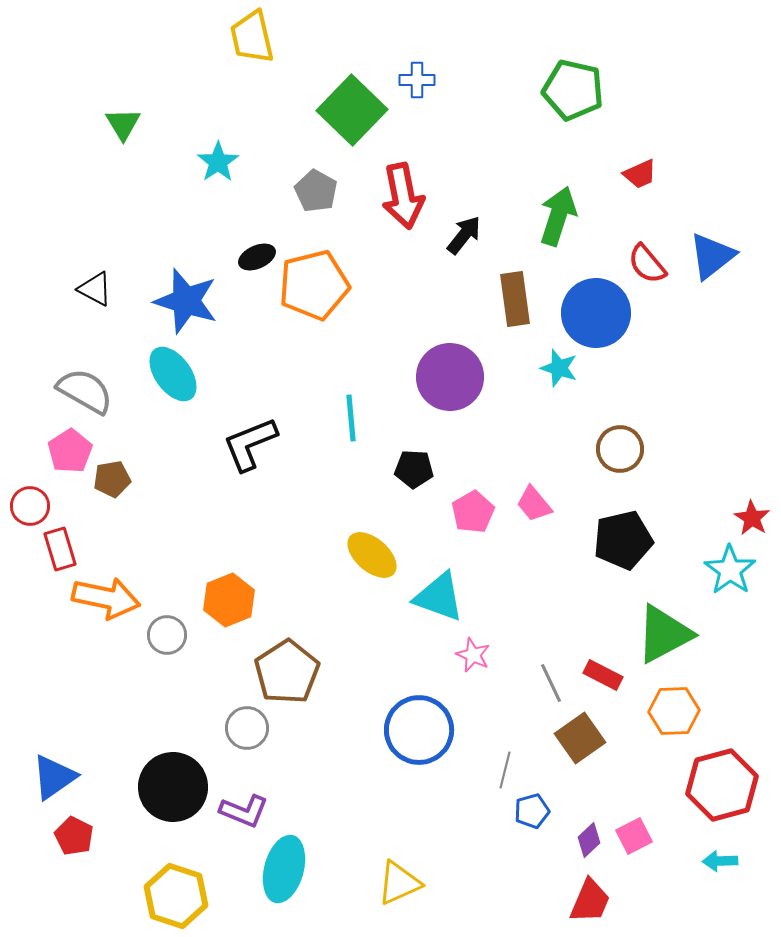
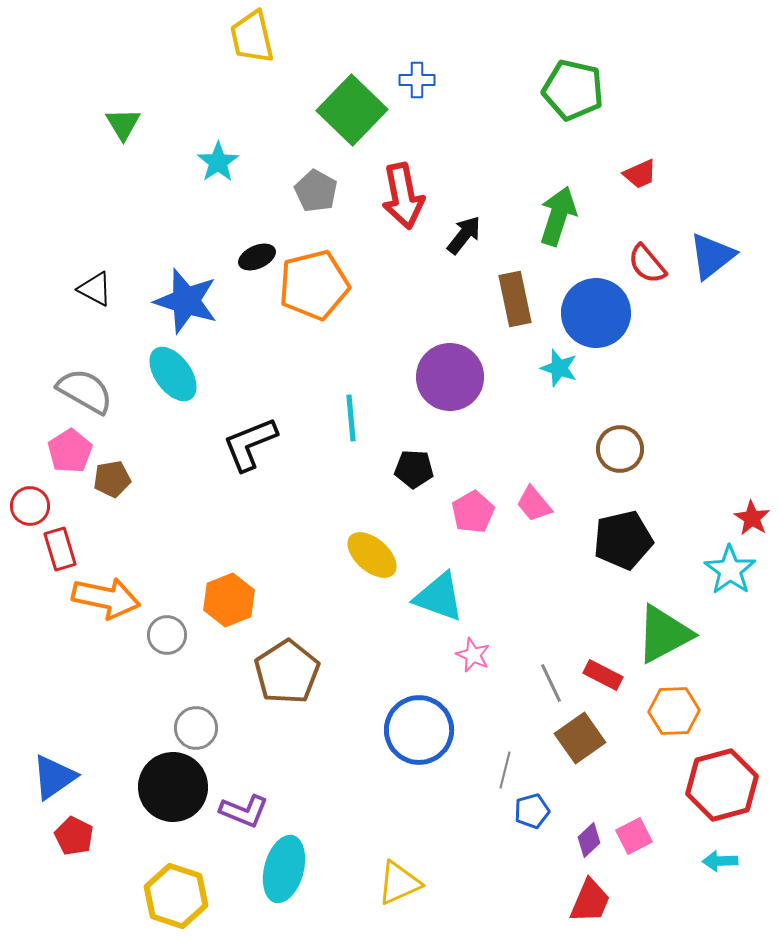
brown rectangle at (515, 299): rotated 4 degrees counterclockwise
gray circle at (247, 728): moved 51 px left
